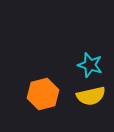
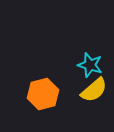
yellow semicircle: moved 3 px right, 6 px up; rotated 28 degrees counterclockwise
